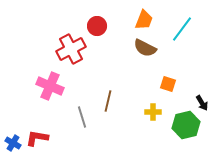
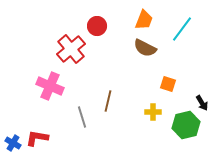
red cross: rotated 12 degrees counterclockwise
